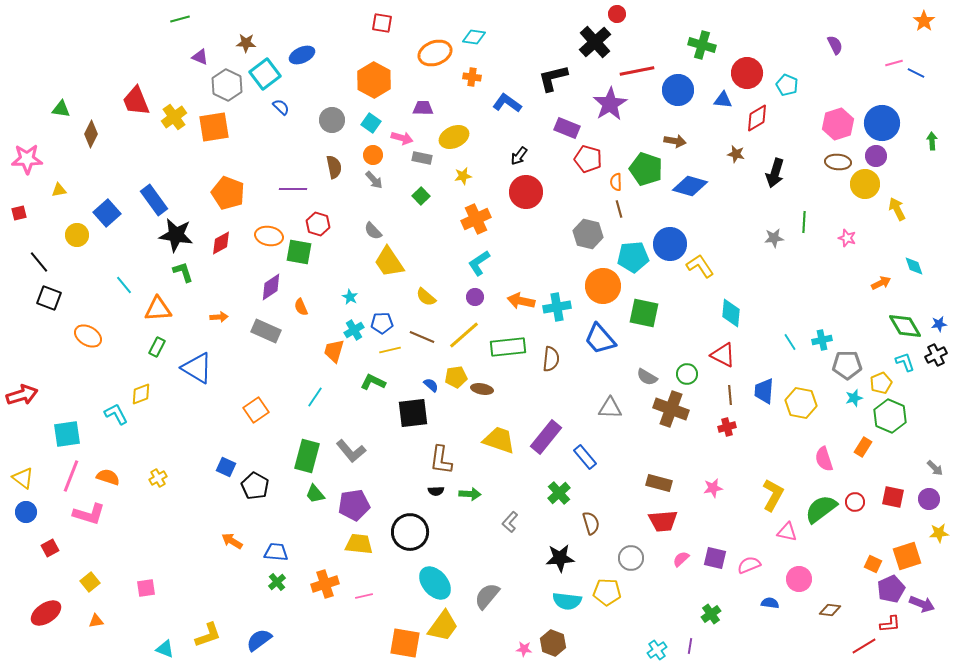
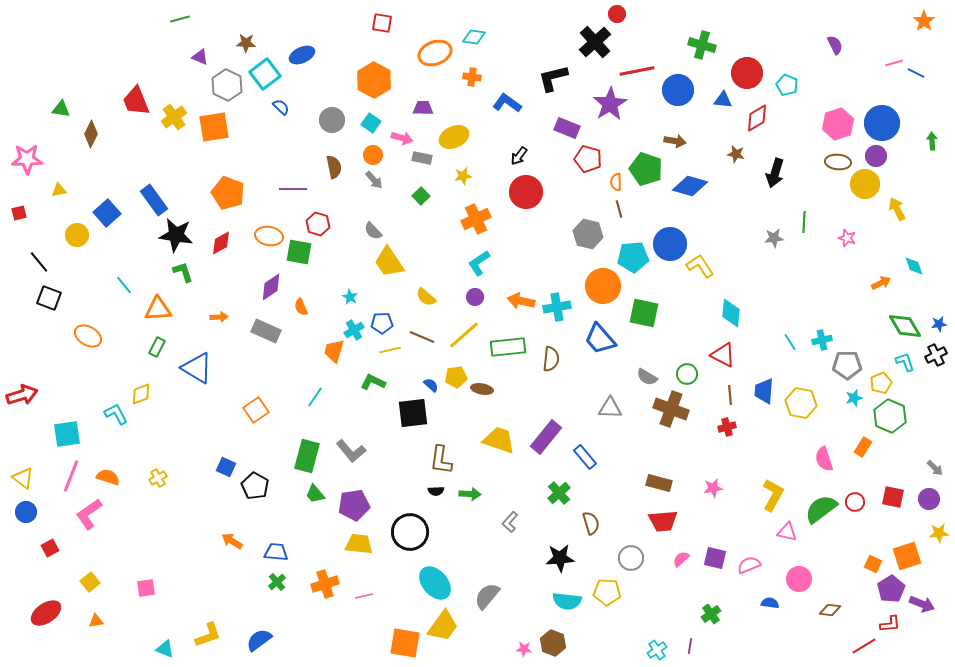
pink L-shape at (89, 514): rotated 128 degrees clockwise
purple pentagon at (891, 589): rotated 8 degrees counterclockwise
